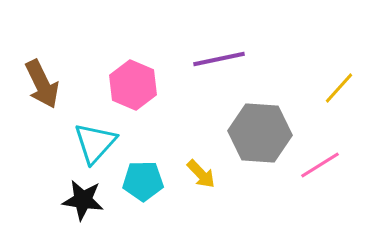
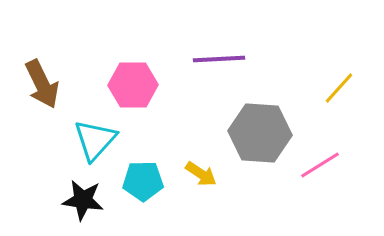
purple line: rotated 9 degrees clockwise
pink hexagon: rotated 24 degrees counterclockwise
cyan triangle: moved 3 px up
yellow arrow: rotated 12 degrees counterclockwise
